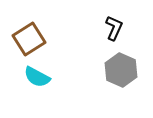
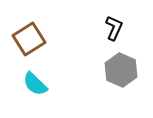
cyan semicircle: moved 2 px left, 7 px down; rotated 16 degrees clockwise
